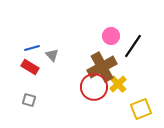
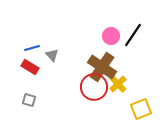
black line: moved 11 px up
brown cross: rotated 28 degrees counterclockwise
